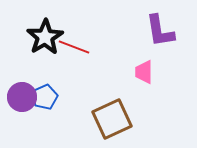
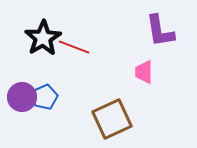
black star: moved 2 px left, 1 px down
